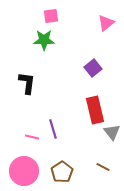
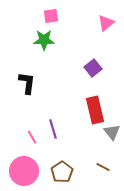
pink line: rotated 48 degrees clockwise
